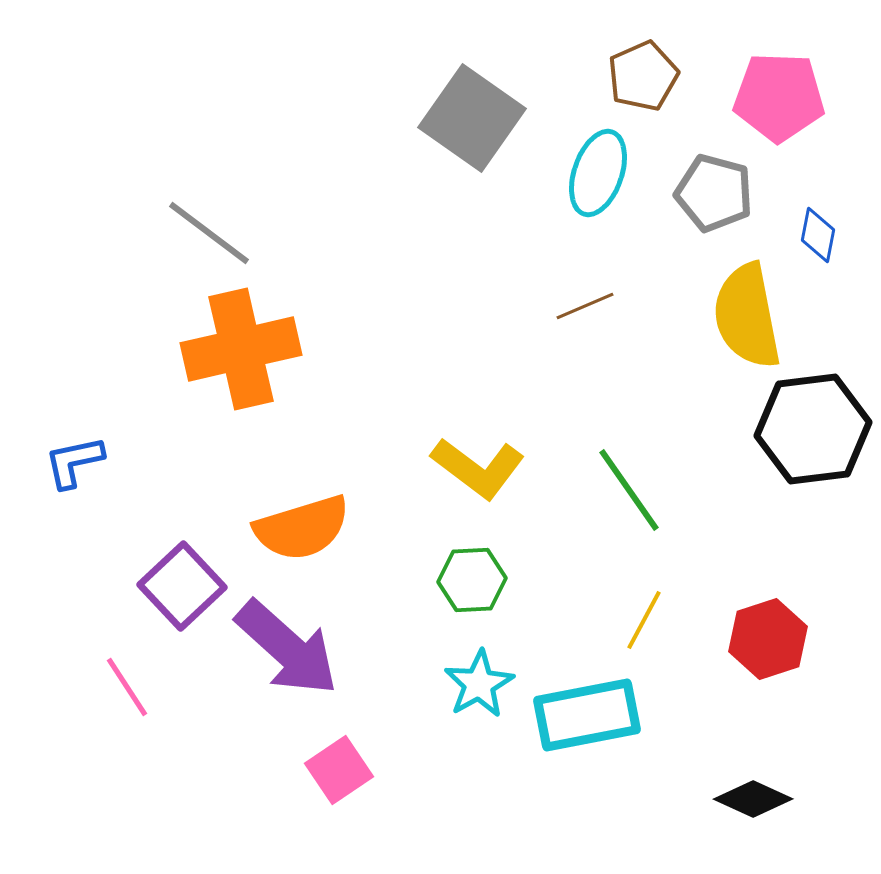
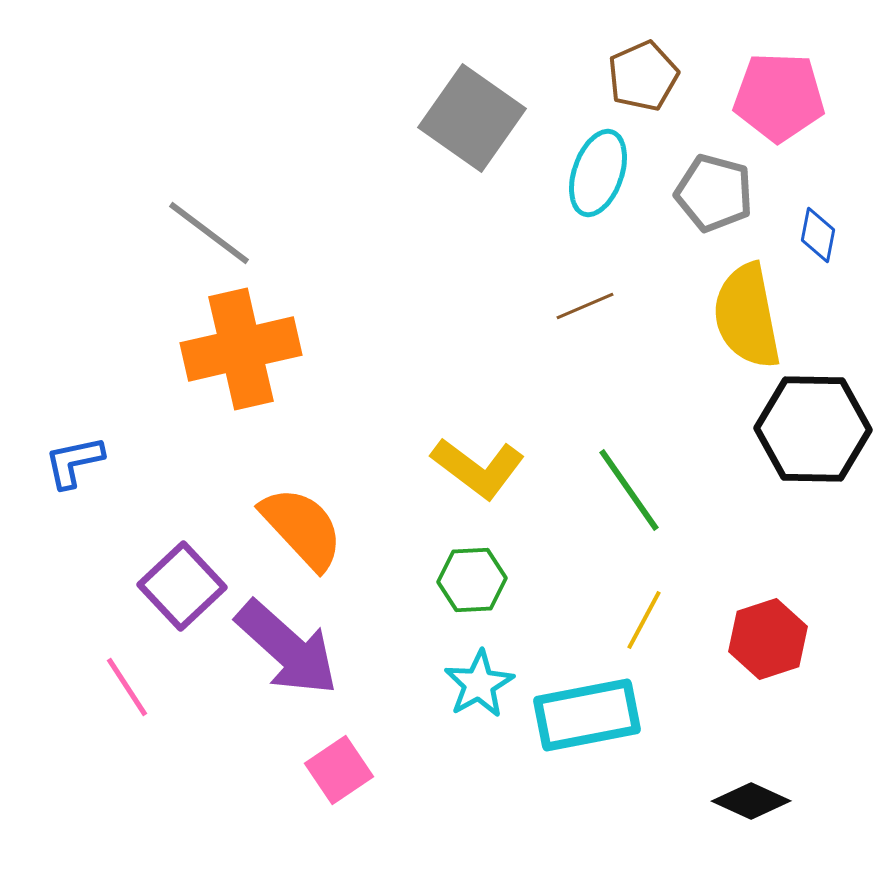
black hexagon: rotated 8 degrees clockwise
orange semicircle: rotated 116 degrees counterclockwise
black diamond: moved 2 px left, 2 px down
